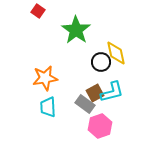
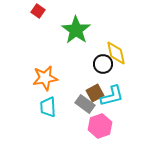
black circle: moved 2 px right, 2 px down
cyan L-shape: moved 4 px down
